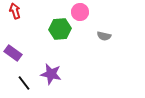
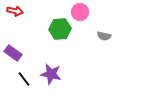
red arrow: rotated 119 degrees clockwise
black line: moved 4 px up
